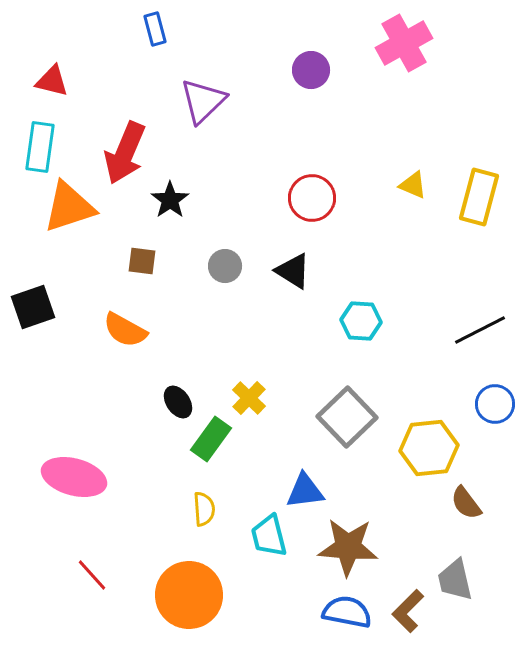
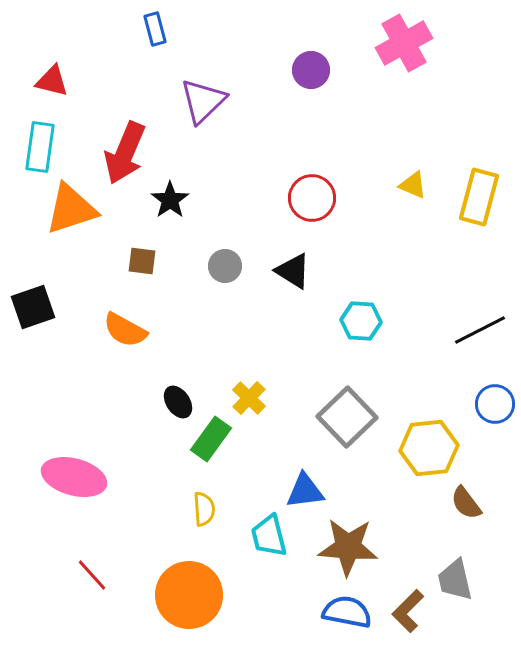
orange triangle: moved 2 px right, 2 px down
